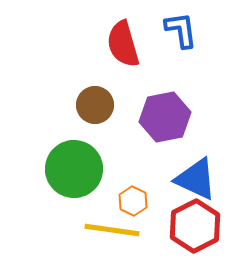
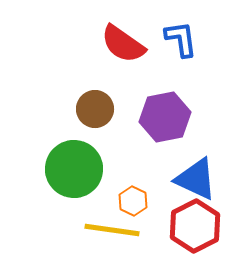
blue L-shape: moved 9 px down
red semicircle: rotated 39 degrees counterclockwise
brown circle: moved 4 px down
